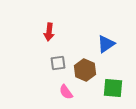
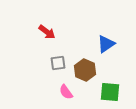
red arrow: moved 2 px left; rotated 60 degrees counterclockwise
green square: moved 3 px left, 4 px down
